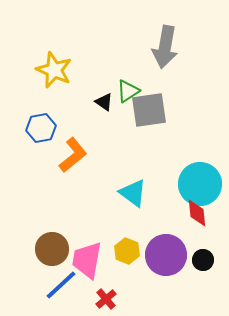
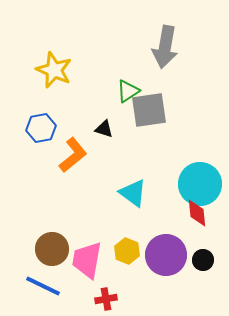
black triangle: moved 27 px down; rotated 18 degrees counterclockwise
blue line: moved 18 px left, 1 px down; rotated 69 degrees clockwise
red cross: rotated 30 degrees clockwise
